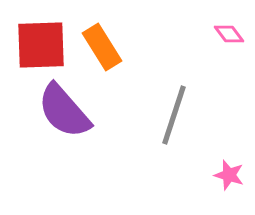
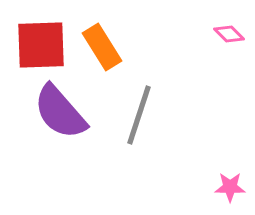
pink diamond: rotated 8 degrees counterclockwise
purple semicircle: moved 4 px left, 1 px down
gray line: moved 35 px left
pink star: moved 1 px right, 12 px down; rotated 16 degrees counterclockwise
